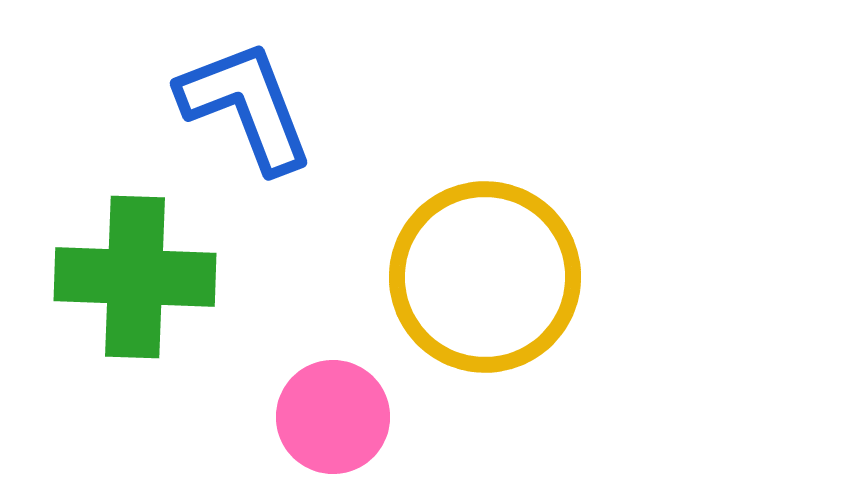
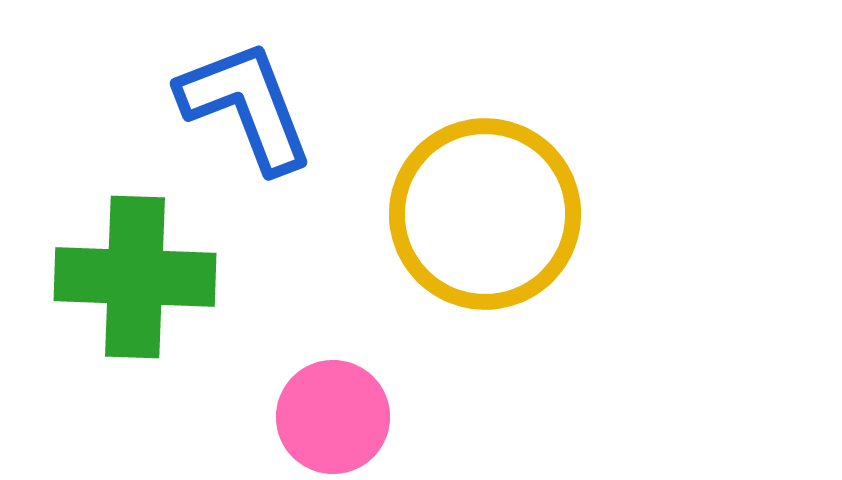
yellow circle: moved 63 px up
